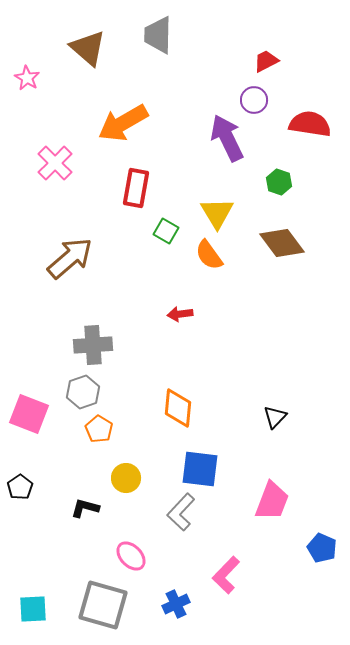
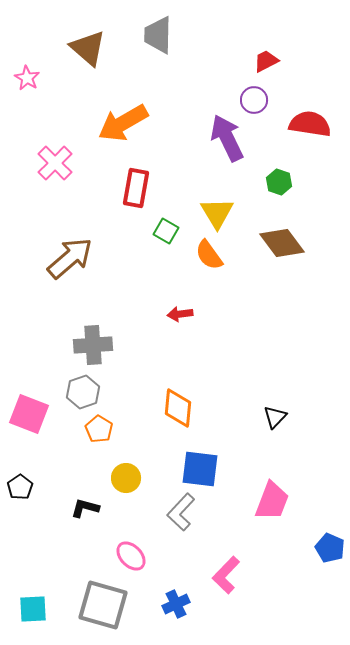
blue pentagon: moved 8 px right
